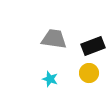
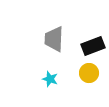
gray trapezoid: rotated 96 degrees counterclockwise
